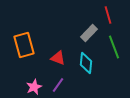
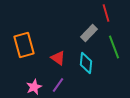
red line: moved 2 px left, 2 px up
red triangle: rotated 14 degrees clockwise
